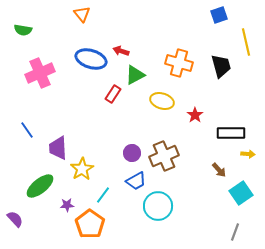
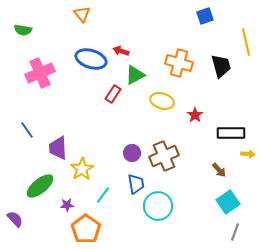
blue square: moved 14 px left, 1 px down
blue trapezoid: moved 3 px down; rotated 70 degrees counterclockwise
cyan square: moved 13 px left, 9 px down
orange pentagon: moved 4 px left, 5 px down
